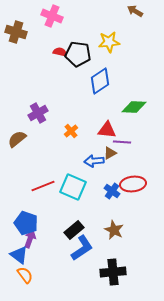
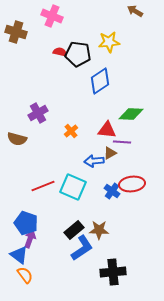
green diamond: moved 3 px left, 7 px down
brown semicircle: rotated 126 degrees counterclockwise
red ellipse: moved 1 px left
brown star: moved 15 px left; rotated 24 degrees counterclockwise
